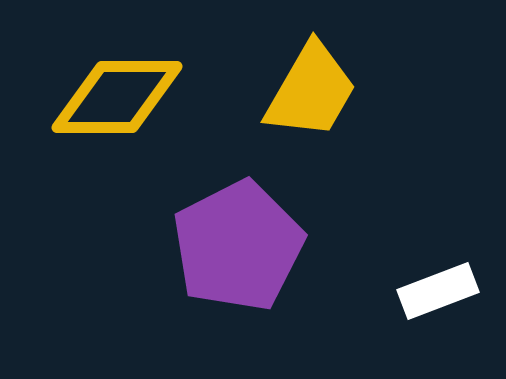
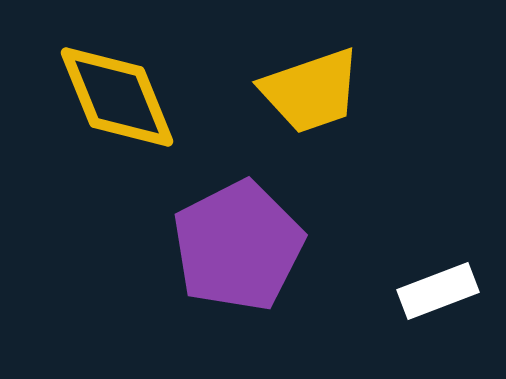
yellow trapezoid: rotated 41 degrees clockwise
yellow diamond: rotated 68 degrees clockwise
